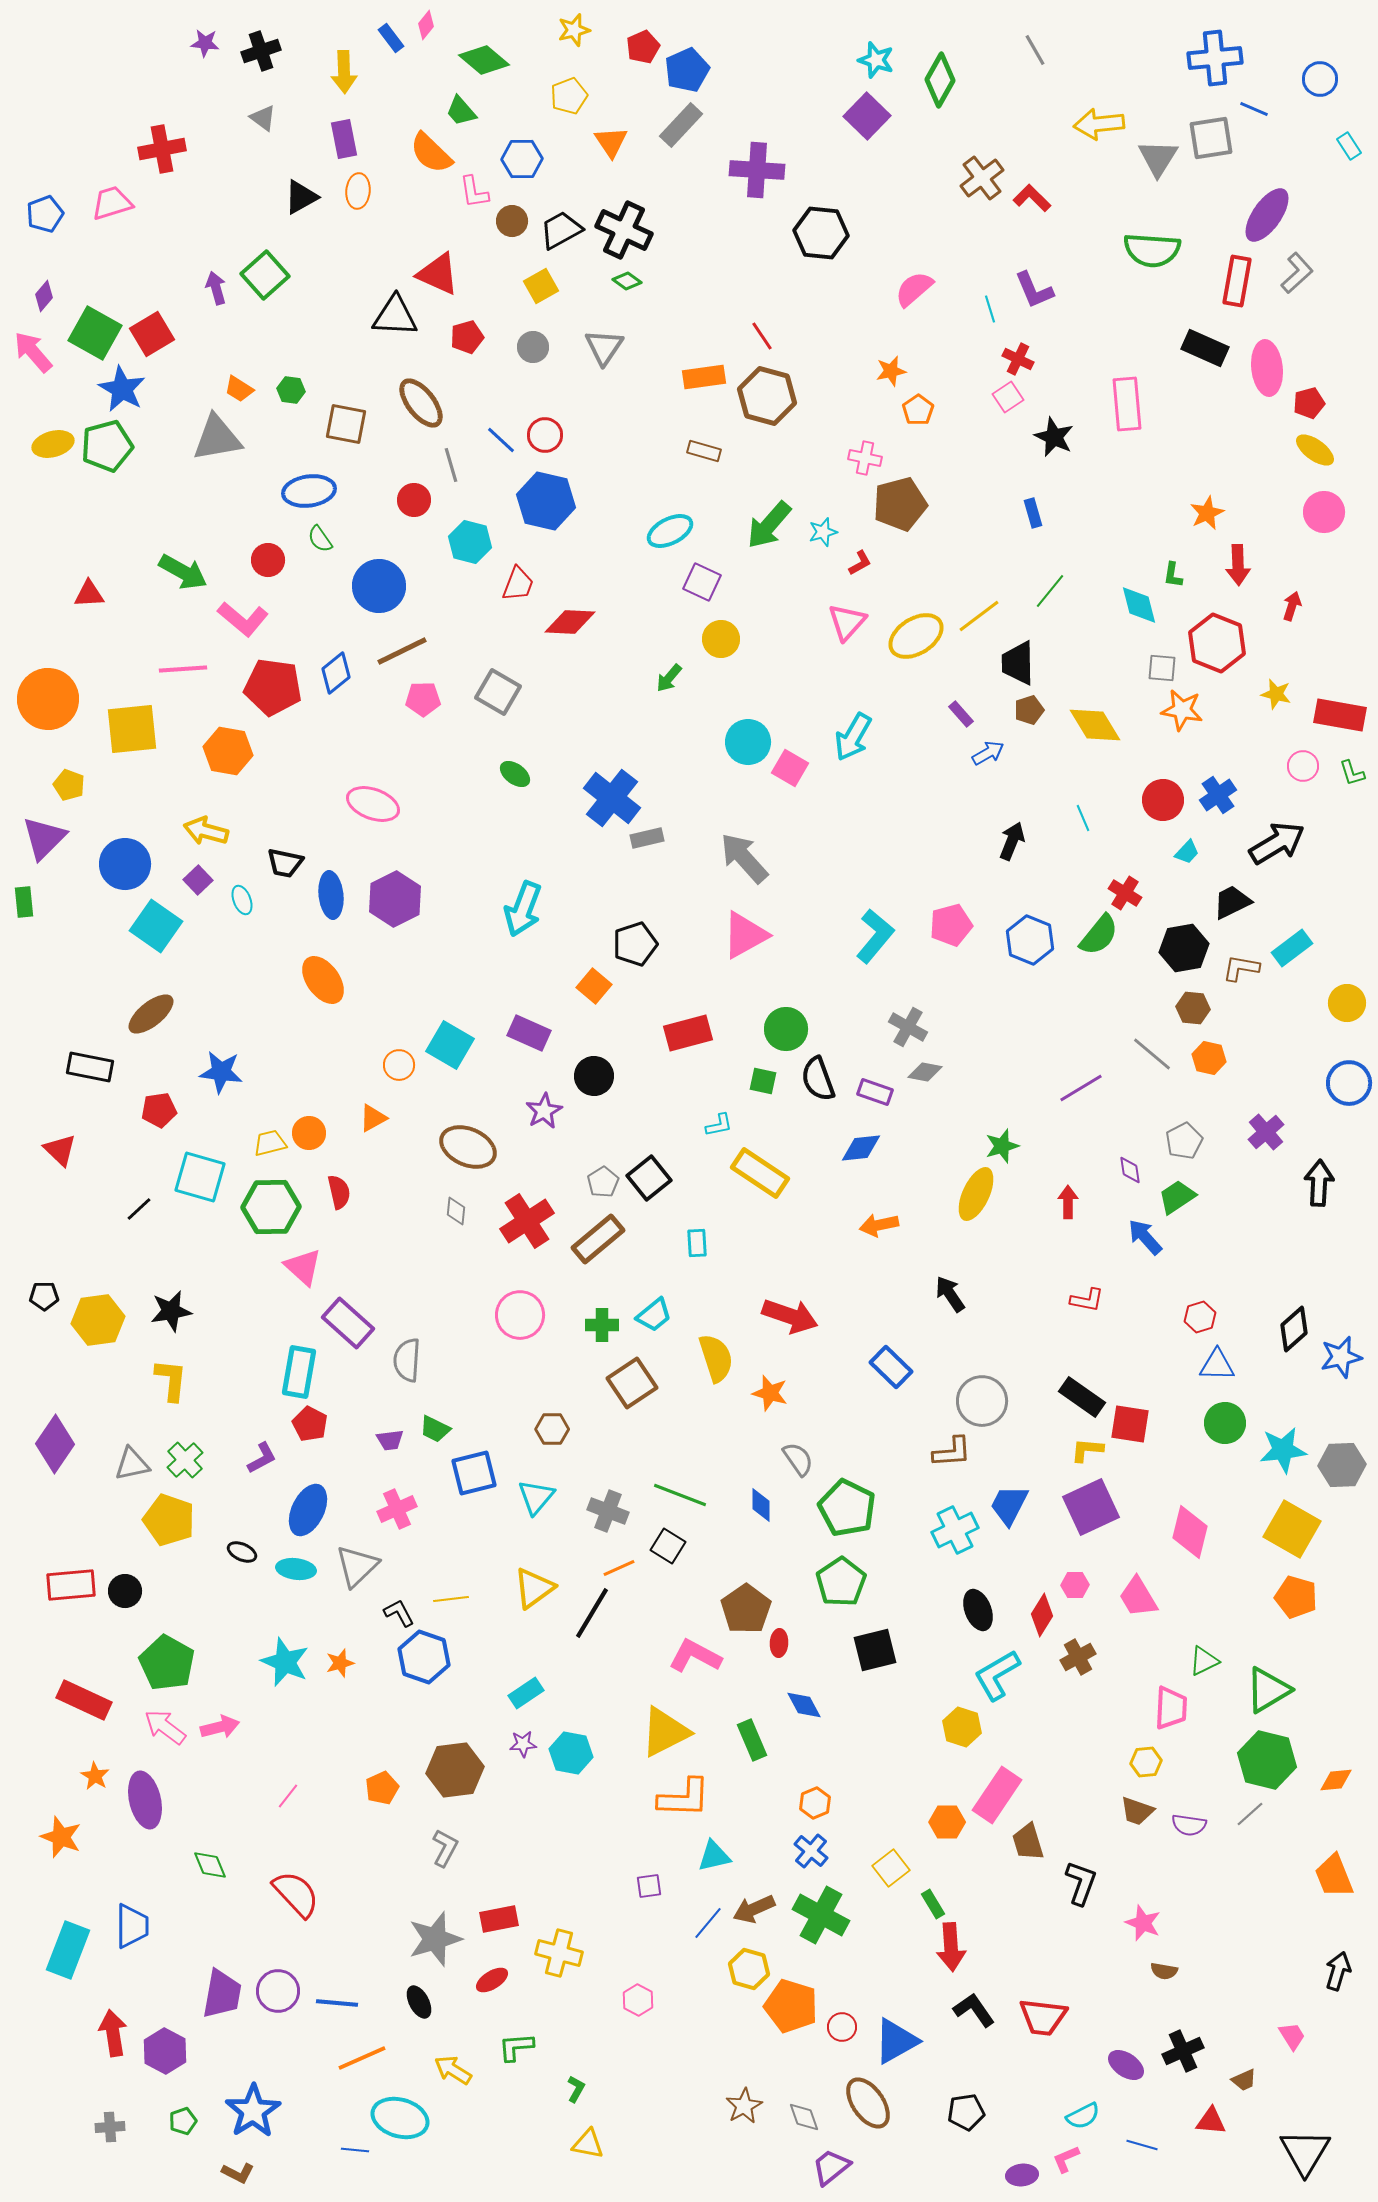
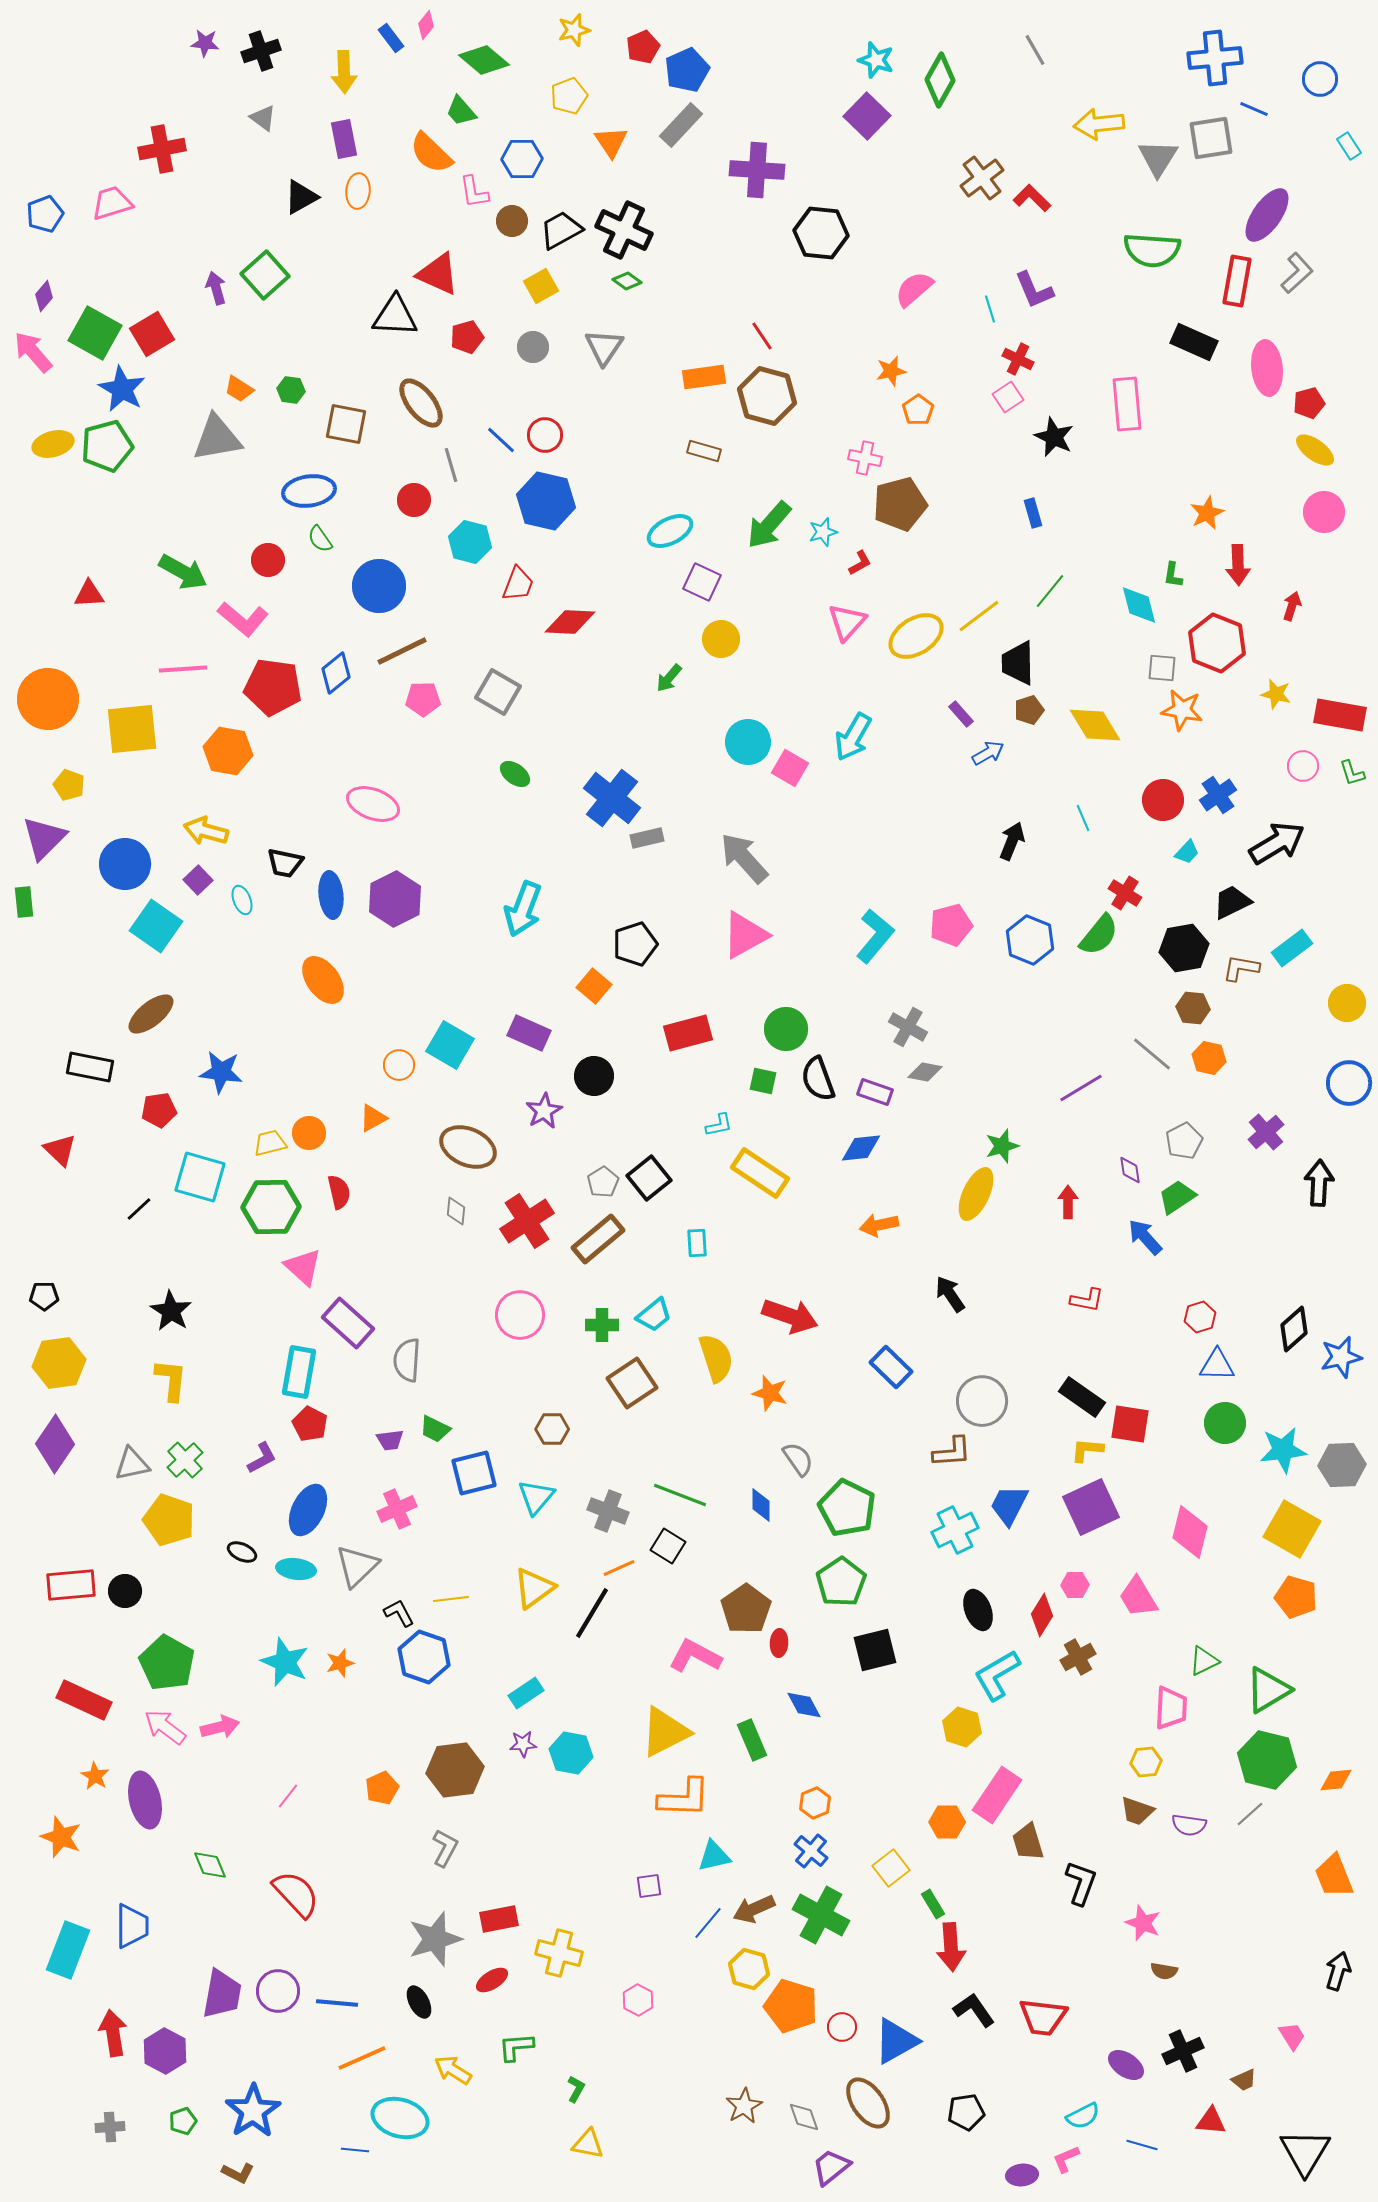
black rectangle at (1205, 348): moved 11 px left, 6 px up
black star at (171, 1311): rotated 30 degrees counterclockwise
yellow hexagon at (98, 1320): moved 39 px left, 43 px down
